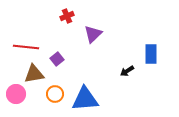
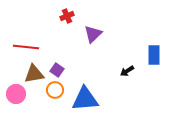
blue rectangle: moved 3 px right, 1 px down
purple square: moved 11 px down; rotated 16 degrees counterclockwise
orange circle: moved 4 px up
